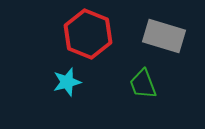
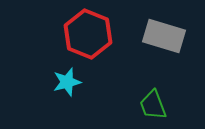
green trapezoid: moved 10 px right, 21 px down
